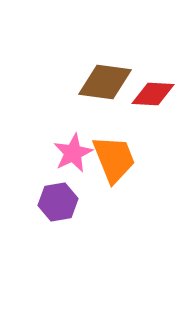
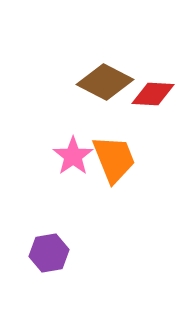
brown diamond: rotated 20 degrees clockwise
pink star: moved 3 px down; rotated 9 degrees counterclockwise
purple hexagon: moved 9 px left, 51 px down
